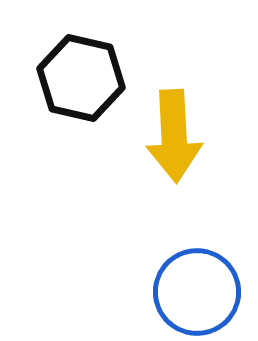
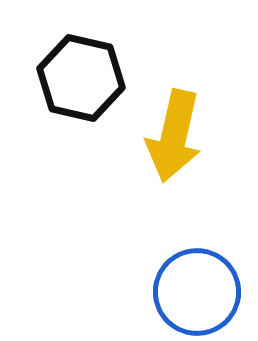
yellow arrow: rotated 16 degrees clockwise
